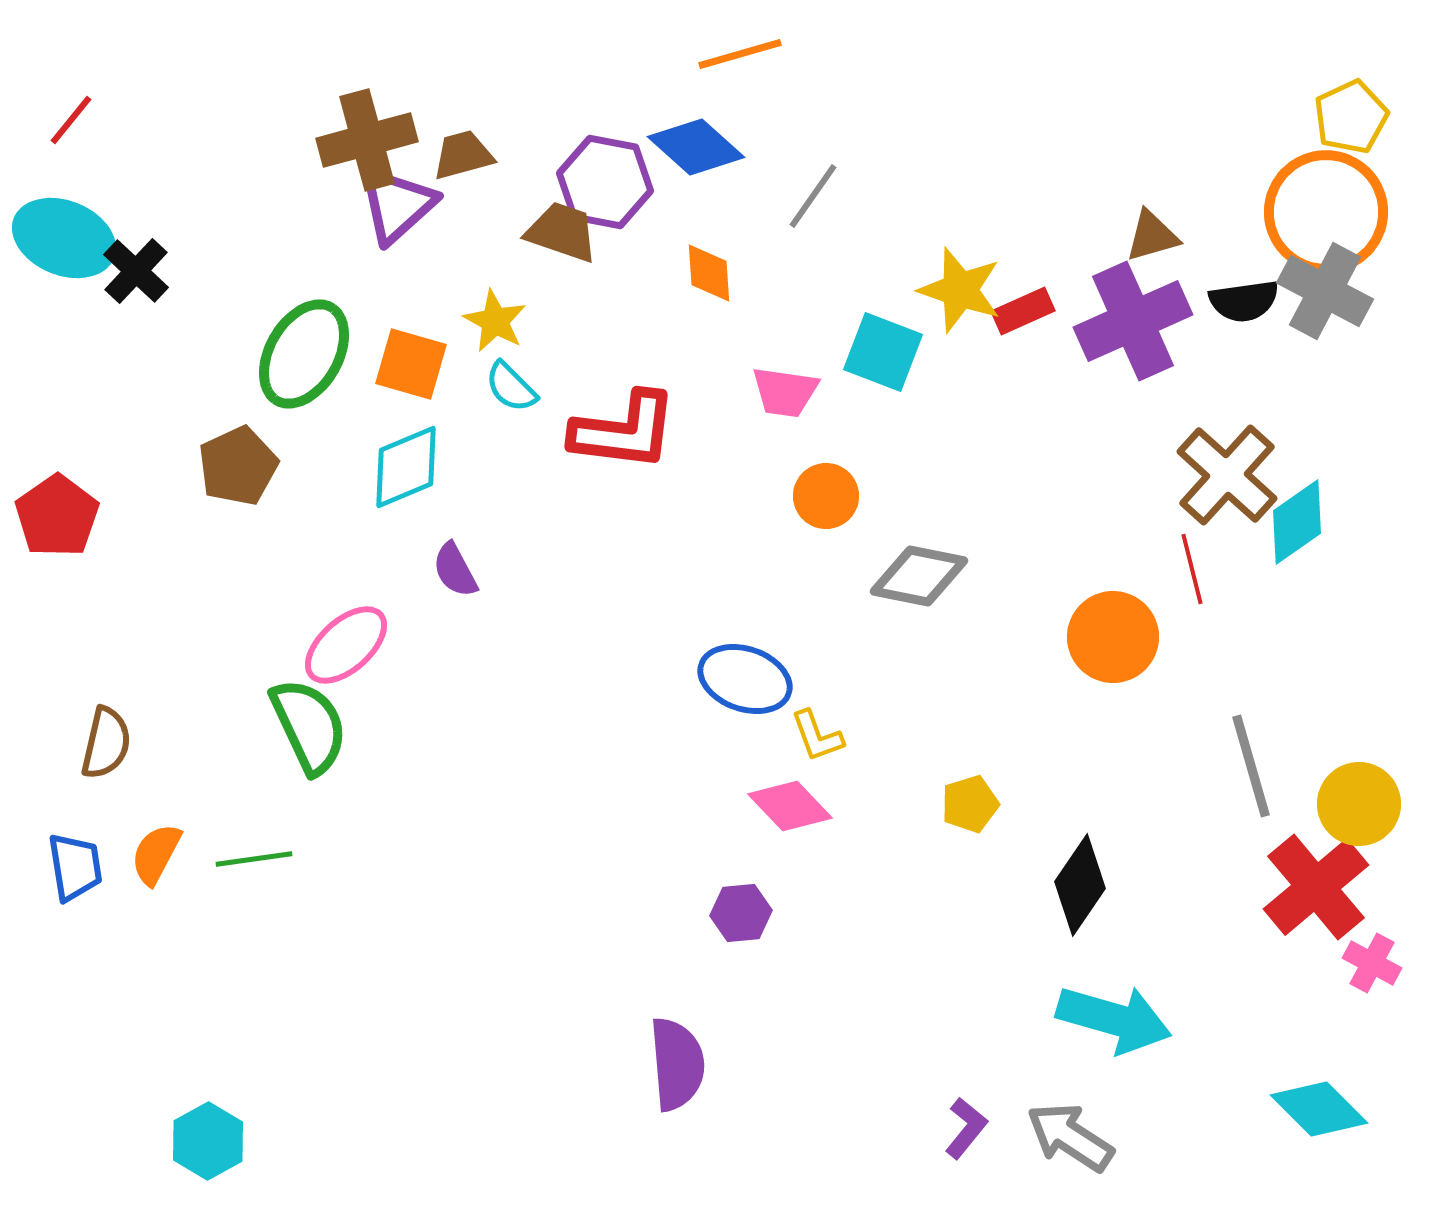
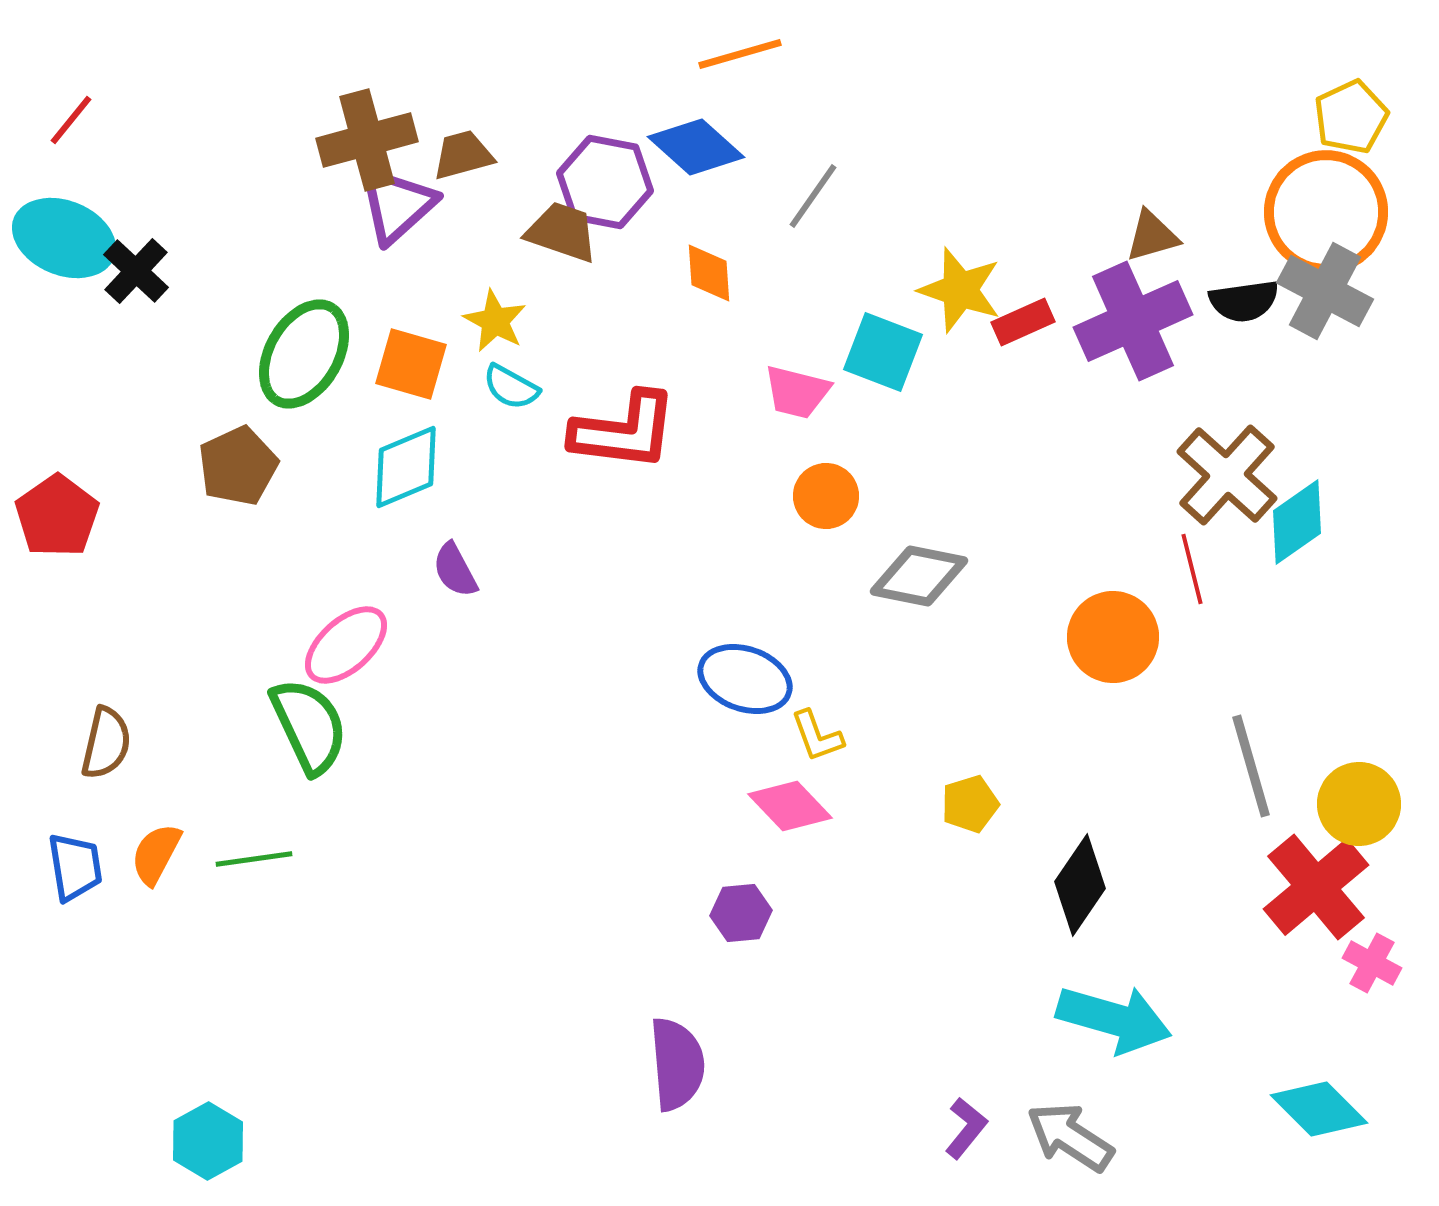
red rectangle at (1023, 311): moved 11 px down
cyan semicircle at (511, 387): rotated 16 degrees counterclockwise
pink trapezoid at (785, 392): moved 12 px right; rotated 6 degrees clockwise
